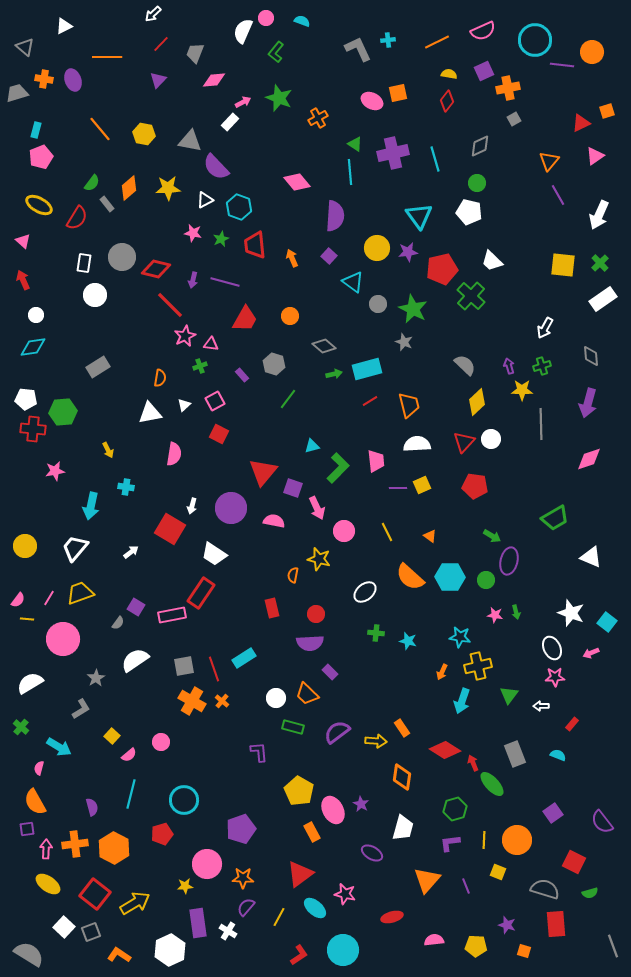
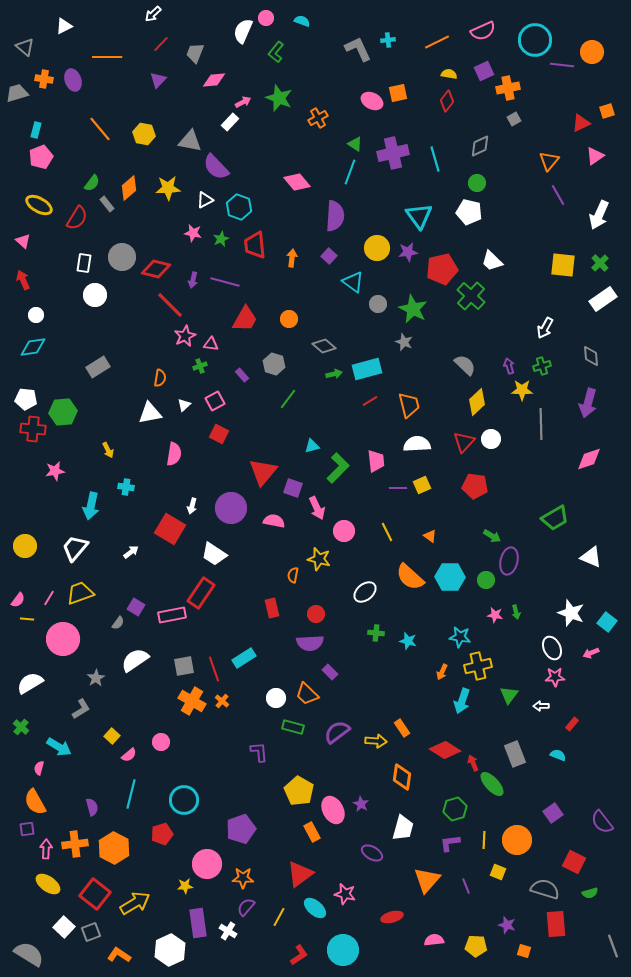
cyan line at (350, 172): rotated 25 degrees clockwise
orange arrow at (292, 258): rotated 30 degrees clockwise
orange circle at (290, 316): moved 1 px left, 3 px down
